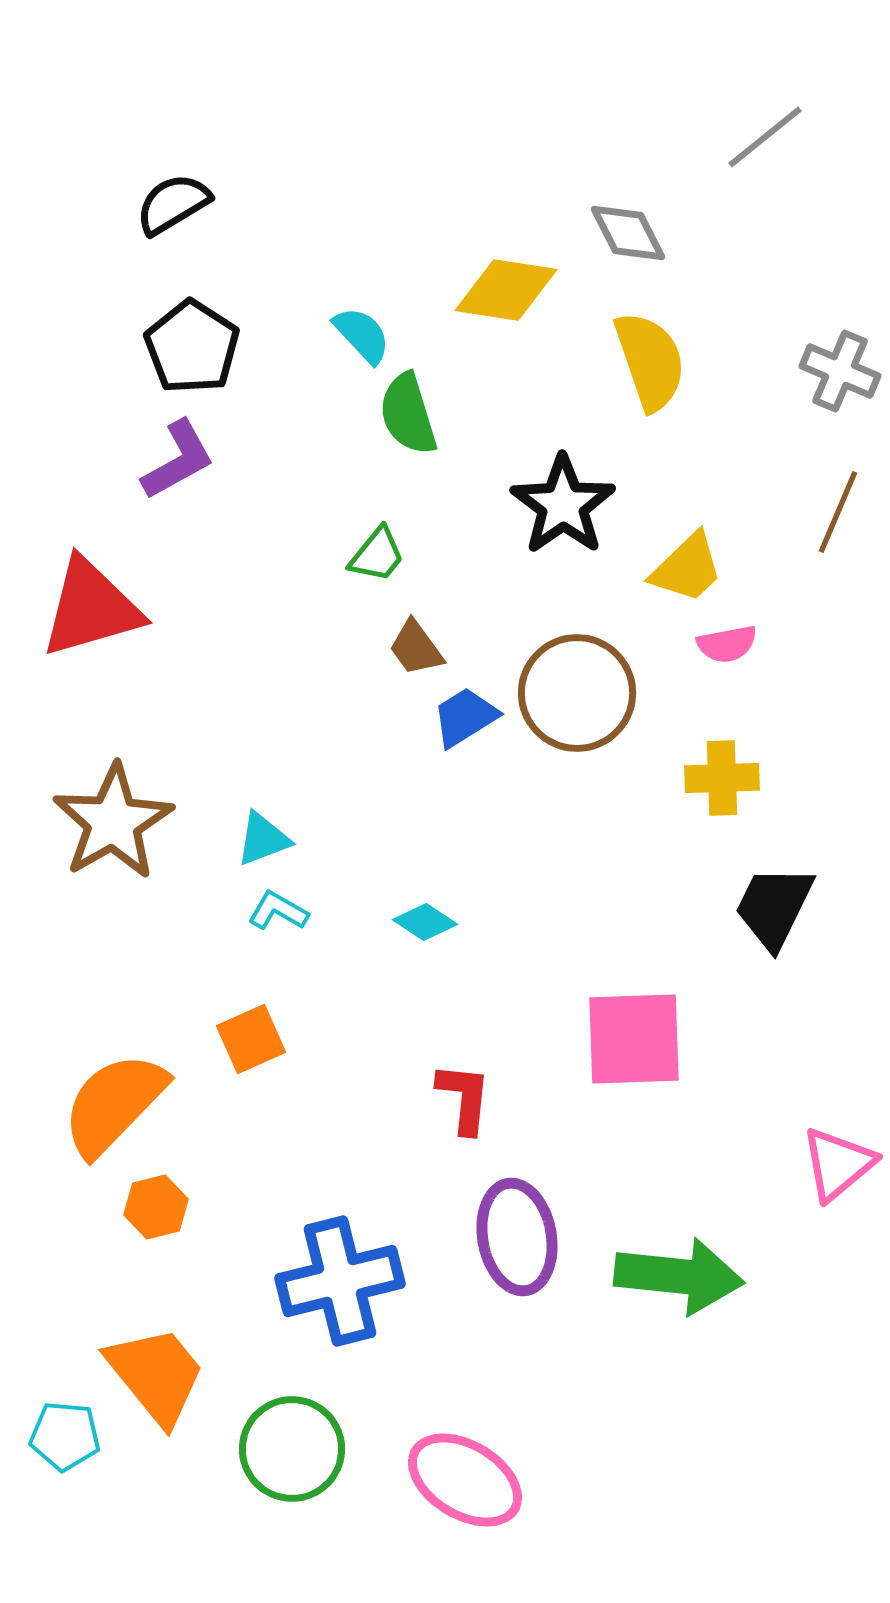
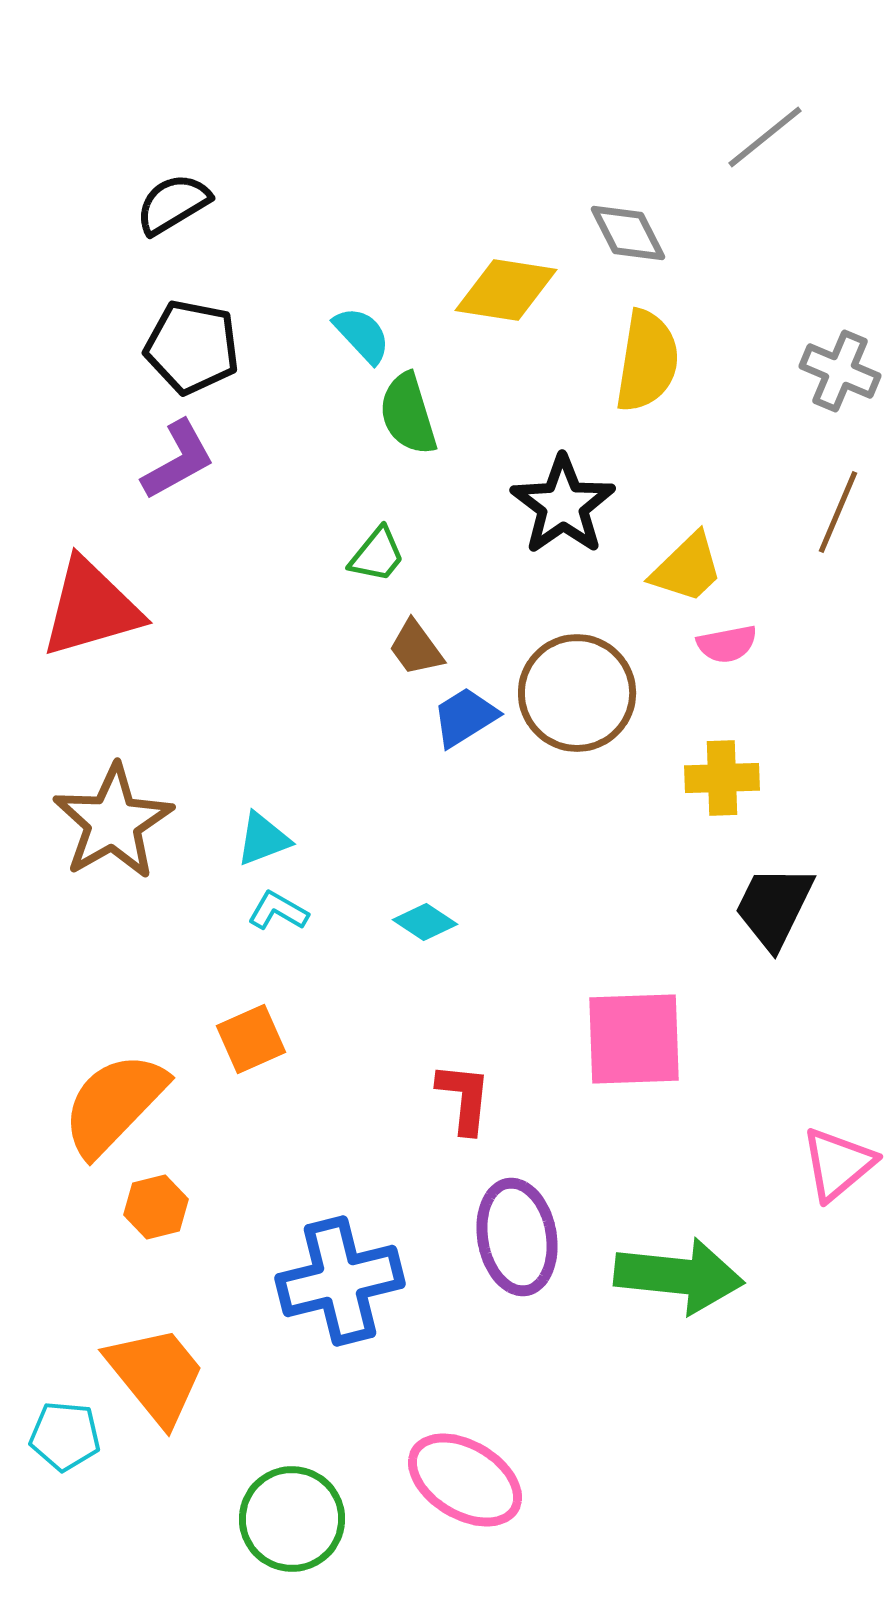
black pentagon: rotated 22 degrees counterclockwise
yellow semicircle: moved 3 px left; rotated 28 degrees clockwise
green circle: moved 70 px down
